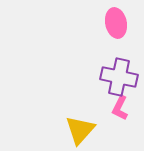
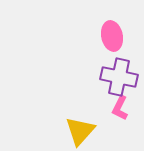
pink ellipse: moved 4 px left, 13 px down
yellow triangle: moved 1 px down
